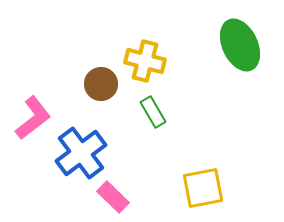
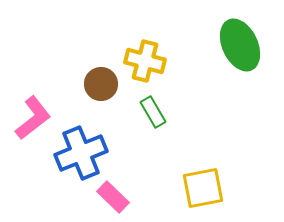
blue cross: rotated 15 degrees clockwise
